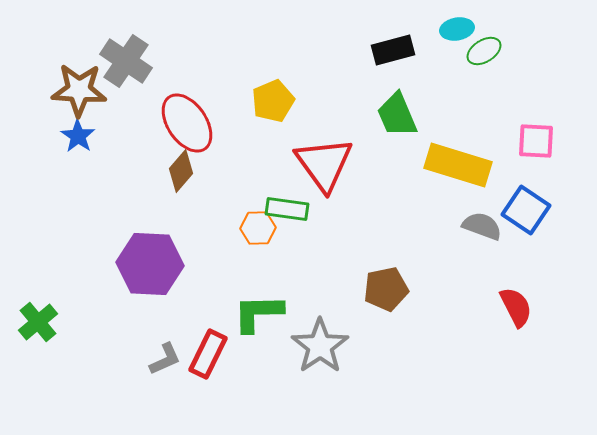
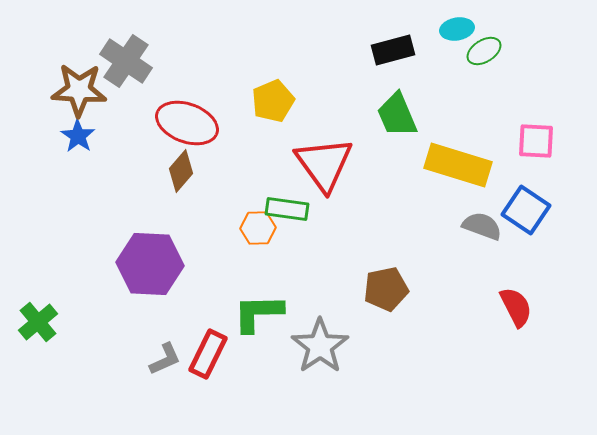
red ellipse: rotated 36 degrees counterclockwise
